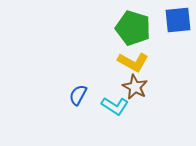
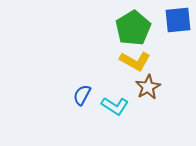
green pentagon: rotated 24 degrees clockwise
yellow L-shape: moved 2 px right, 1 px up
brown star: moved 13 px right; rotated 15 degrees clockwise
blue semicircle: moved 4 px right
